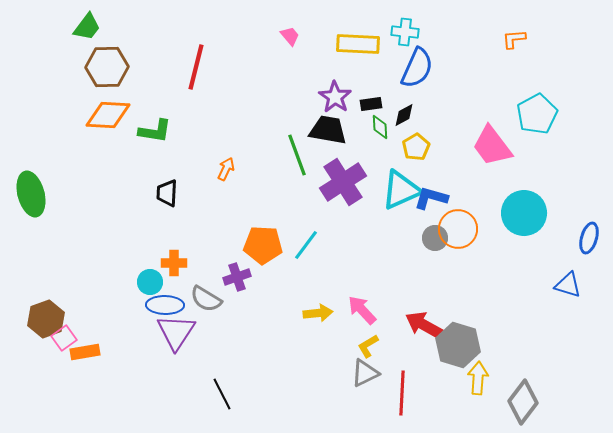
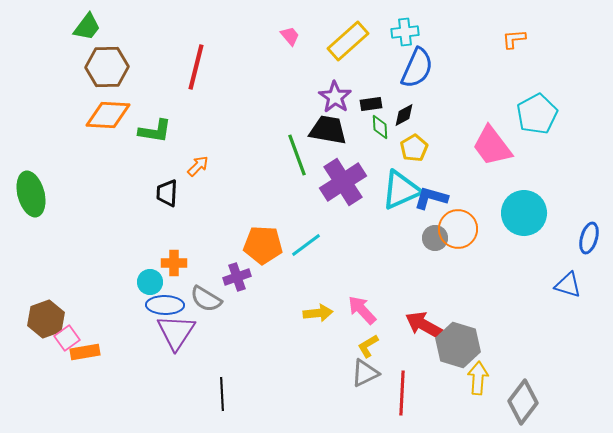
cyan cross at (405, 32): rotated 12 degrees counterclockwise
yellow rectangle at (358, 44): moved 10 px left, 3 px up; rotated 45 degrees counterclockwise
yellow pentagon at (416, 147): moved 2 px left, 1 px down
orange arrow at (226, 169): moved 28 px left, 3 px up; rotated 20 degrees clockwise
cyan line at (306, 245): rotated 16 degrees clockwise
pink square at (64, 338): moved 3 px right
black line at (222, 394): rotated 24 degrees clockwise
